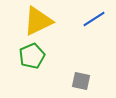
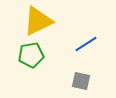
blue line: moved 8 px left, 25 px down
green pentagon: moved 1 px left, 1 px up; rotated 15 degrees clockwise
